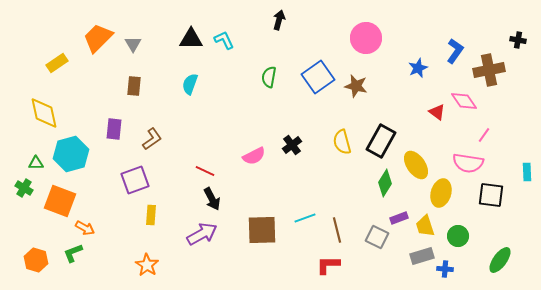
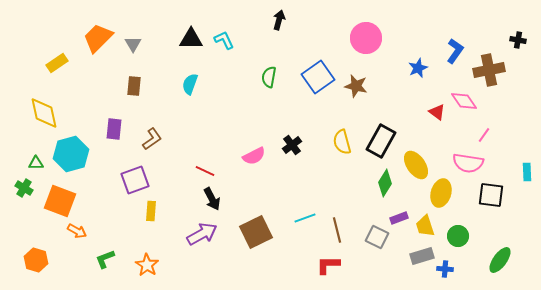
yellow rectangle at (151, 215): moved 4 px up
orange arrow at (85, 228): moved 8 px left, 3 px down
brown square at (262, 230): moved 6 px left, 2 px down; rotated 24 degrees counterclockwise
green L-shape at (73, 253): moved 32 px right, 6 px down
